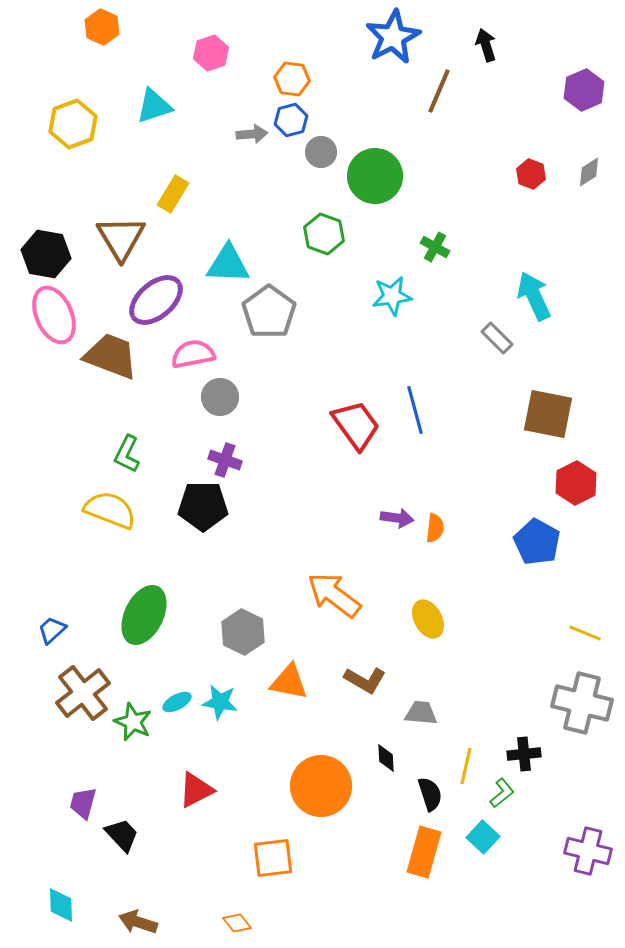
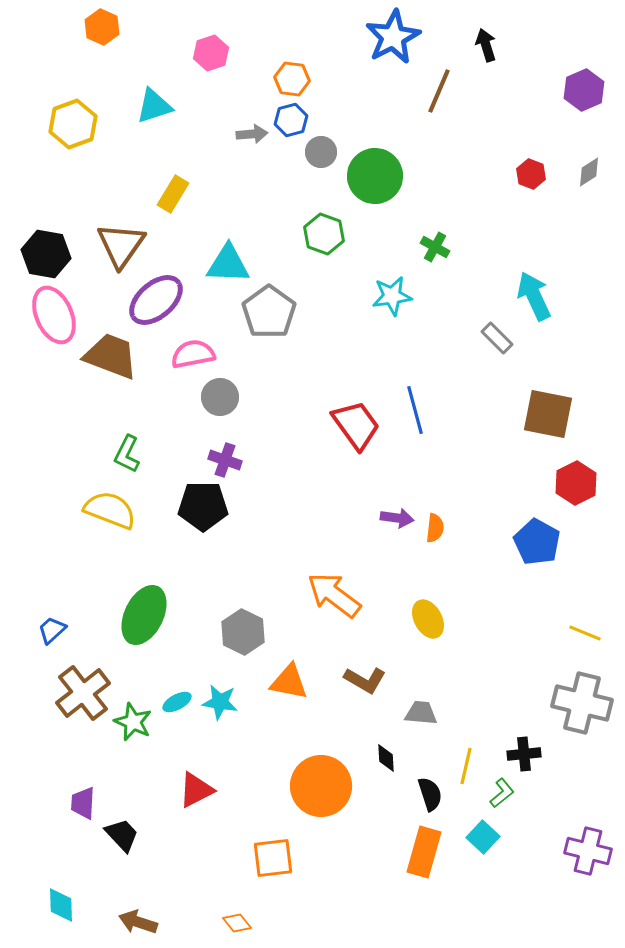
brown triangle at (121, 238): moved 7 px down; rotated 6 degrees clockwise
purple trapezoid at (83, 803): rotated 12 degrees counterclockwise
